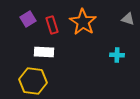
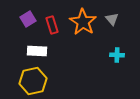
gray triangle: moved 16 px left; rotated 32 degrees clockwise
white rectangle: moved 7 px left, 1 px up
yellow hexagon: rotated 20 degrees counterclockwise
